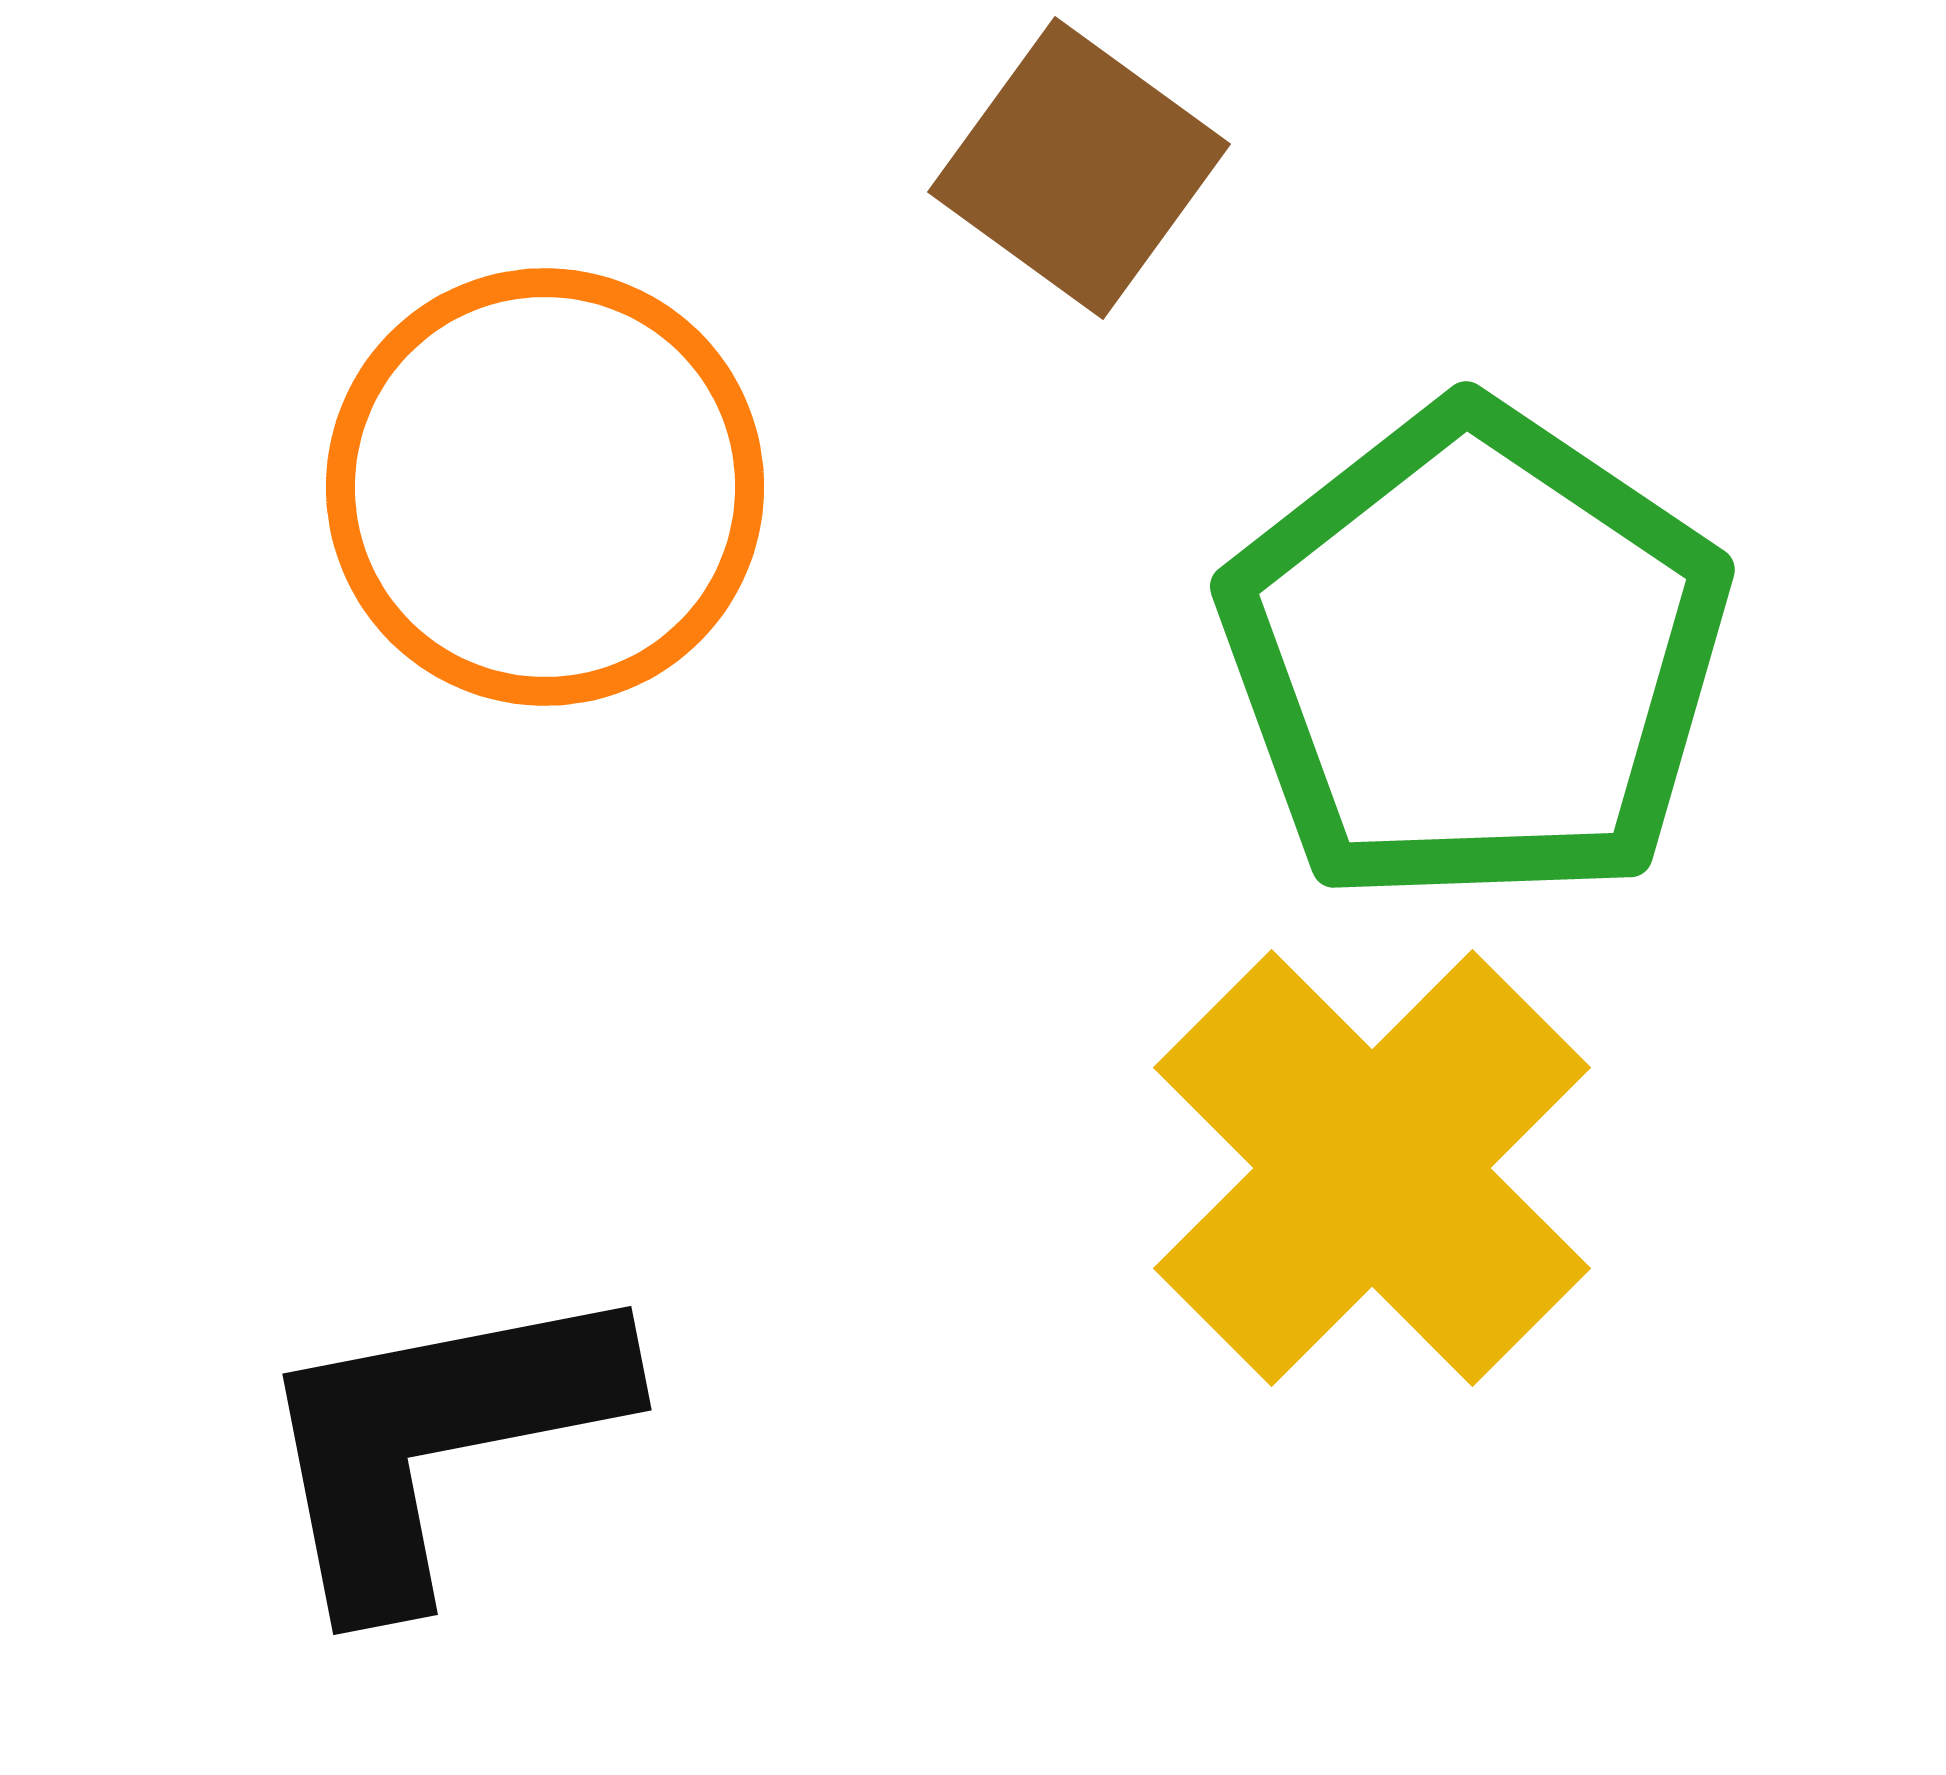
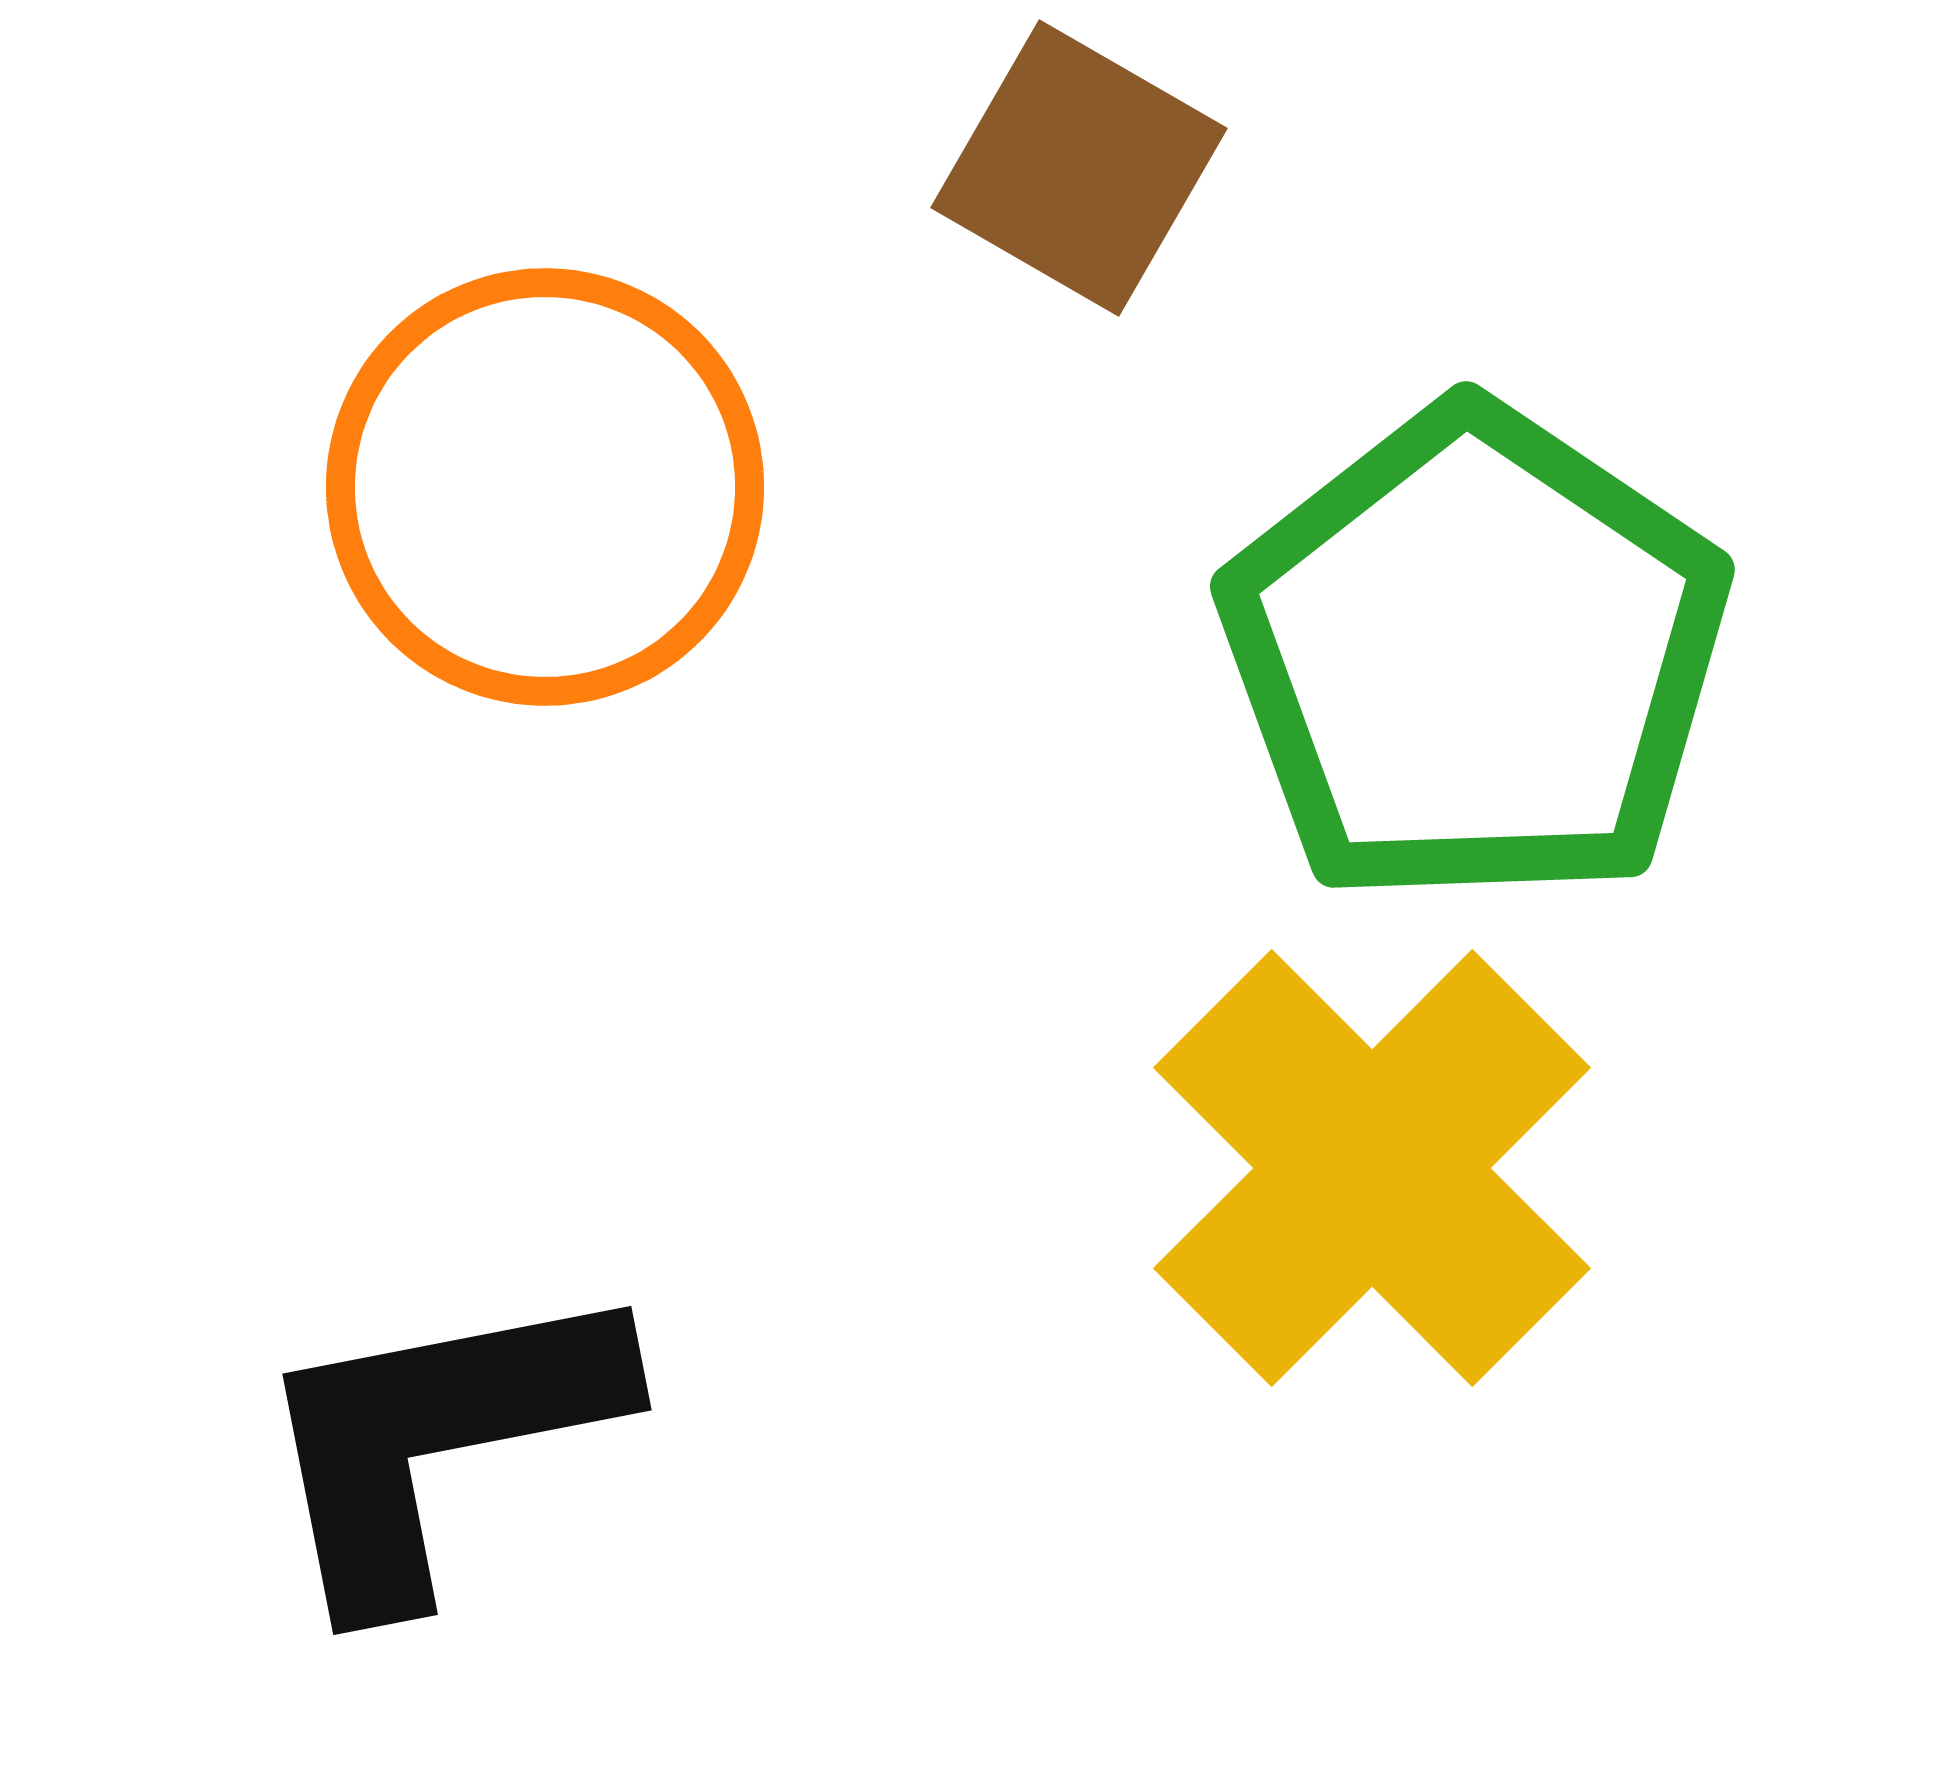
brown square: rotated 6 degrees counterclockwise
